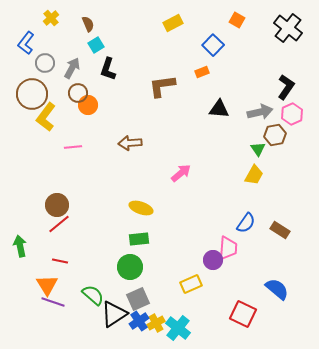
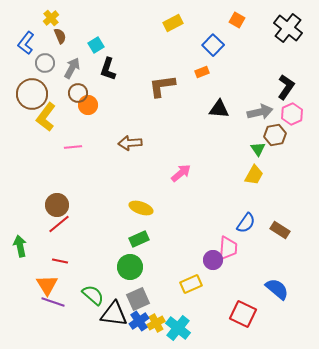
brown semicircle at (88, 24): moved 28 px left, 12 px down
green rectangle at (139, 239): rotated 18 degrees counterclockwise
black triangle at (114, 314): rotated 40 degrees clockwise
